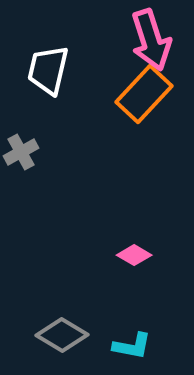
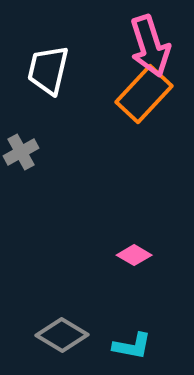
pink arrow: moved 1 px left, 6 px down
